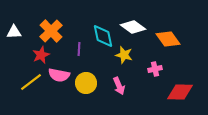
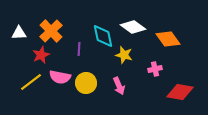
white triangle: moved 5 px right, 1 px down
pink semicircle: moved 1 px right, 2 px down
red diamond: rotated 8 degrees clockwise
